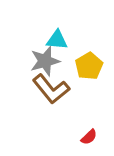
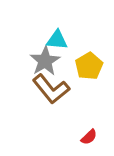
gray star: rotated 16 degrees counterclockwise
